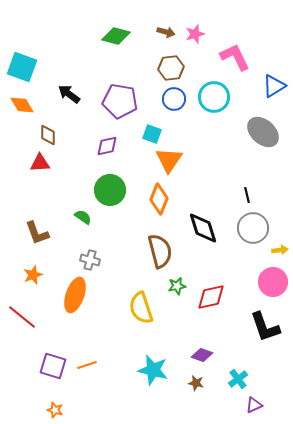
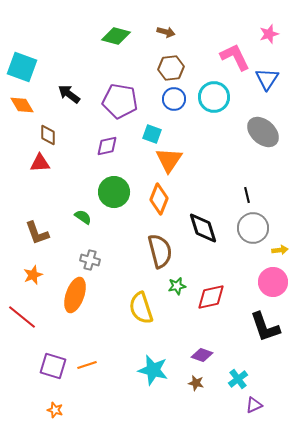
pink star at (195, 34): moved 74 px right
blue triangle at (274, 86): moved 7 px left, 7 px up; rotated 25 degrees counterclockwise
green circle at (110, 190): moved 4 px right, 2 px down
